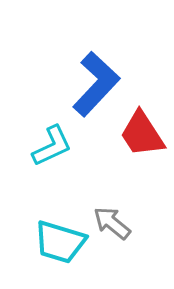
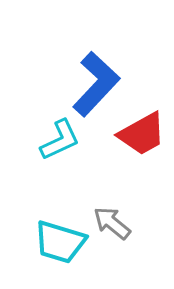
red trapezoid: rotated 86 degrees counterclockwise
cyan L-shape: moved 8 px right, 6 px up
